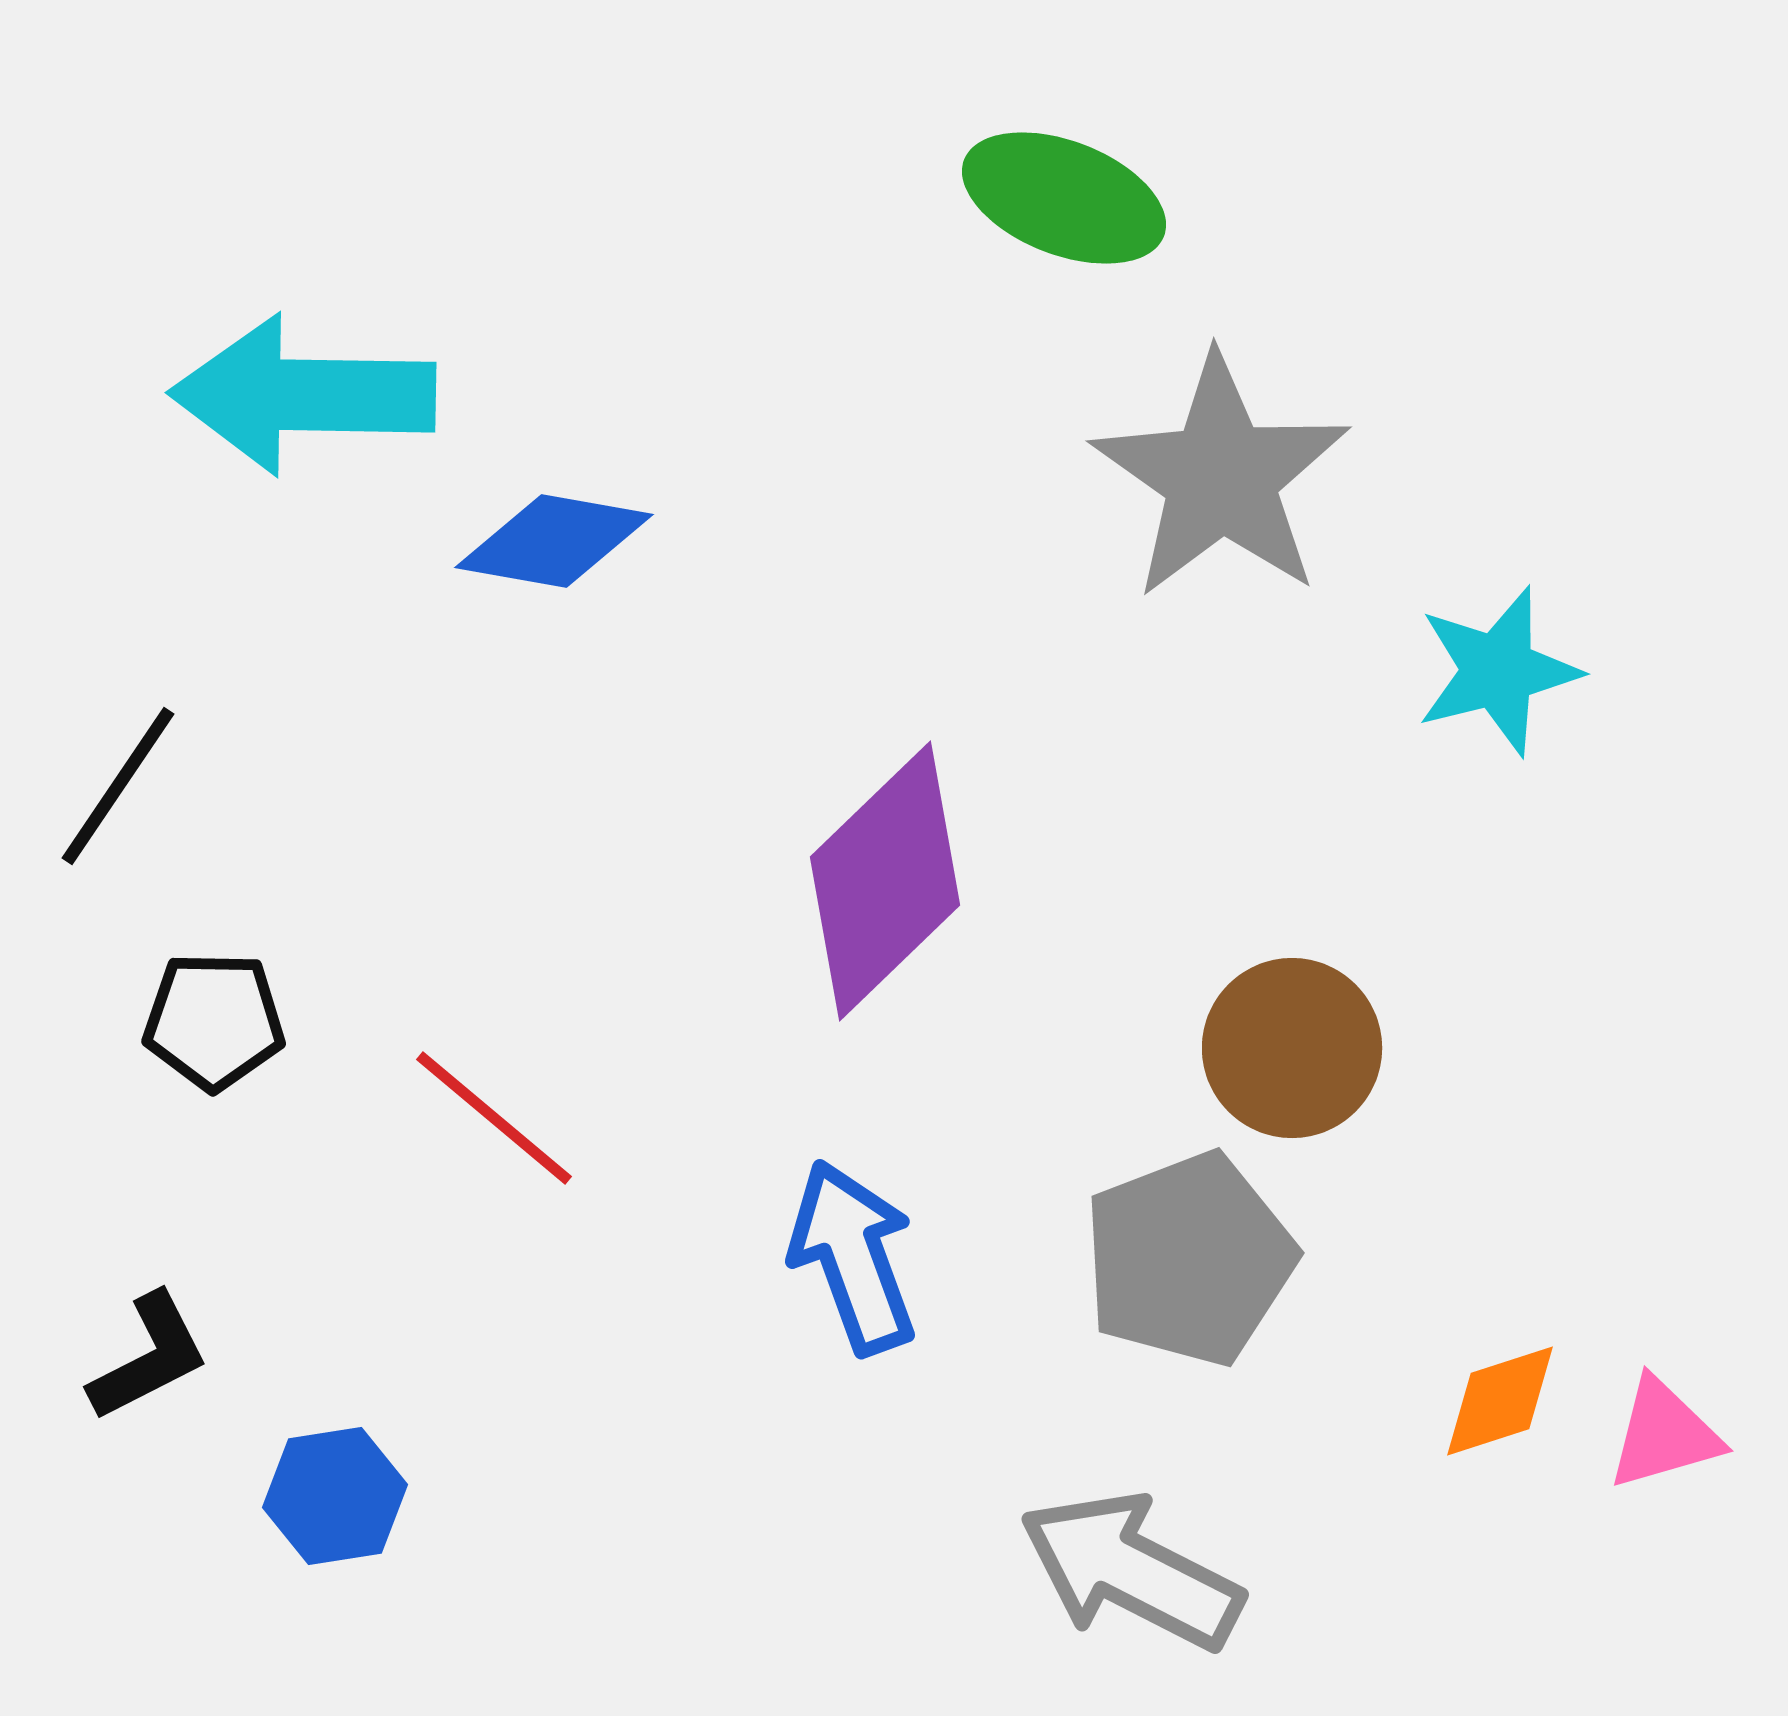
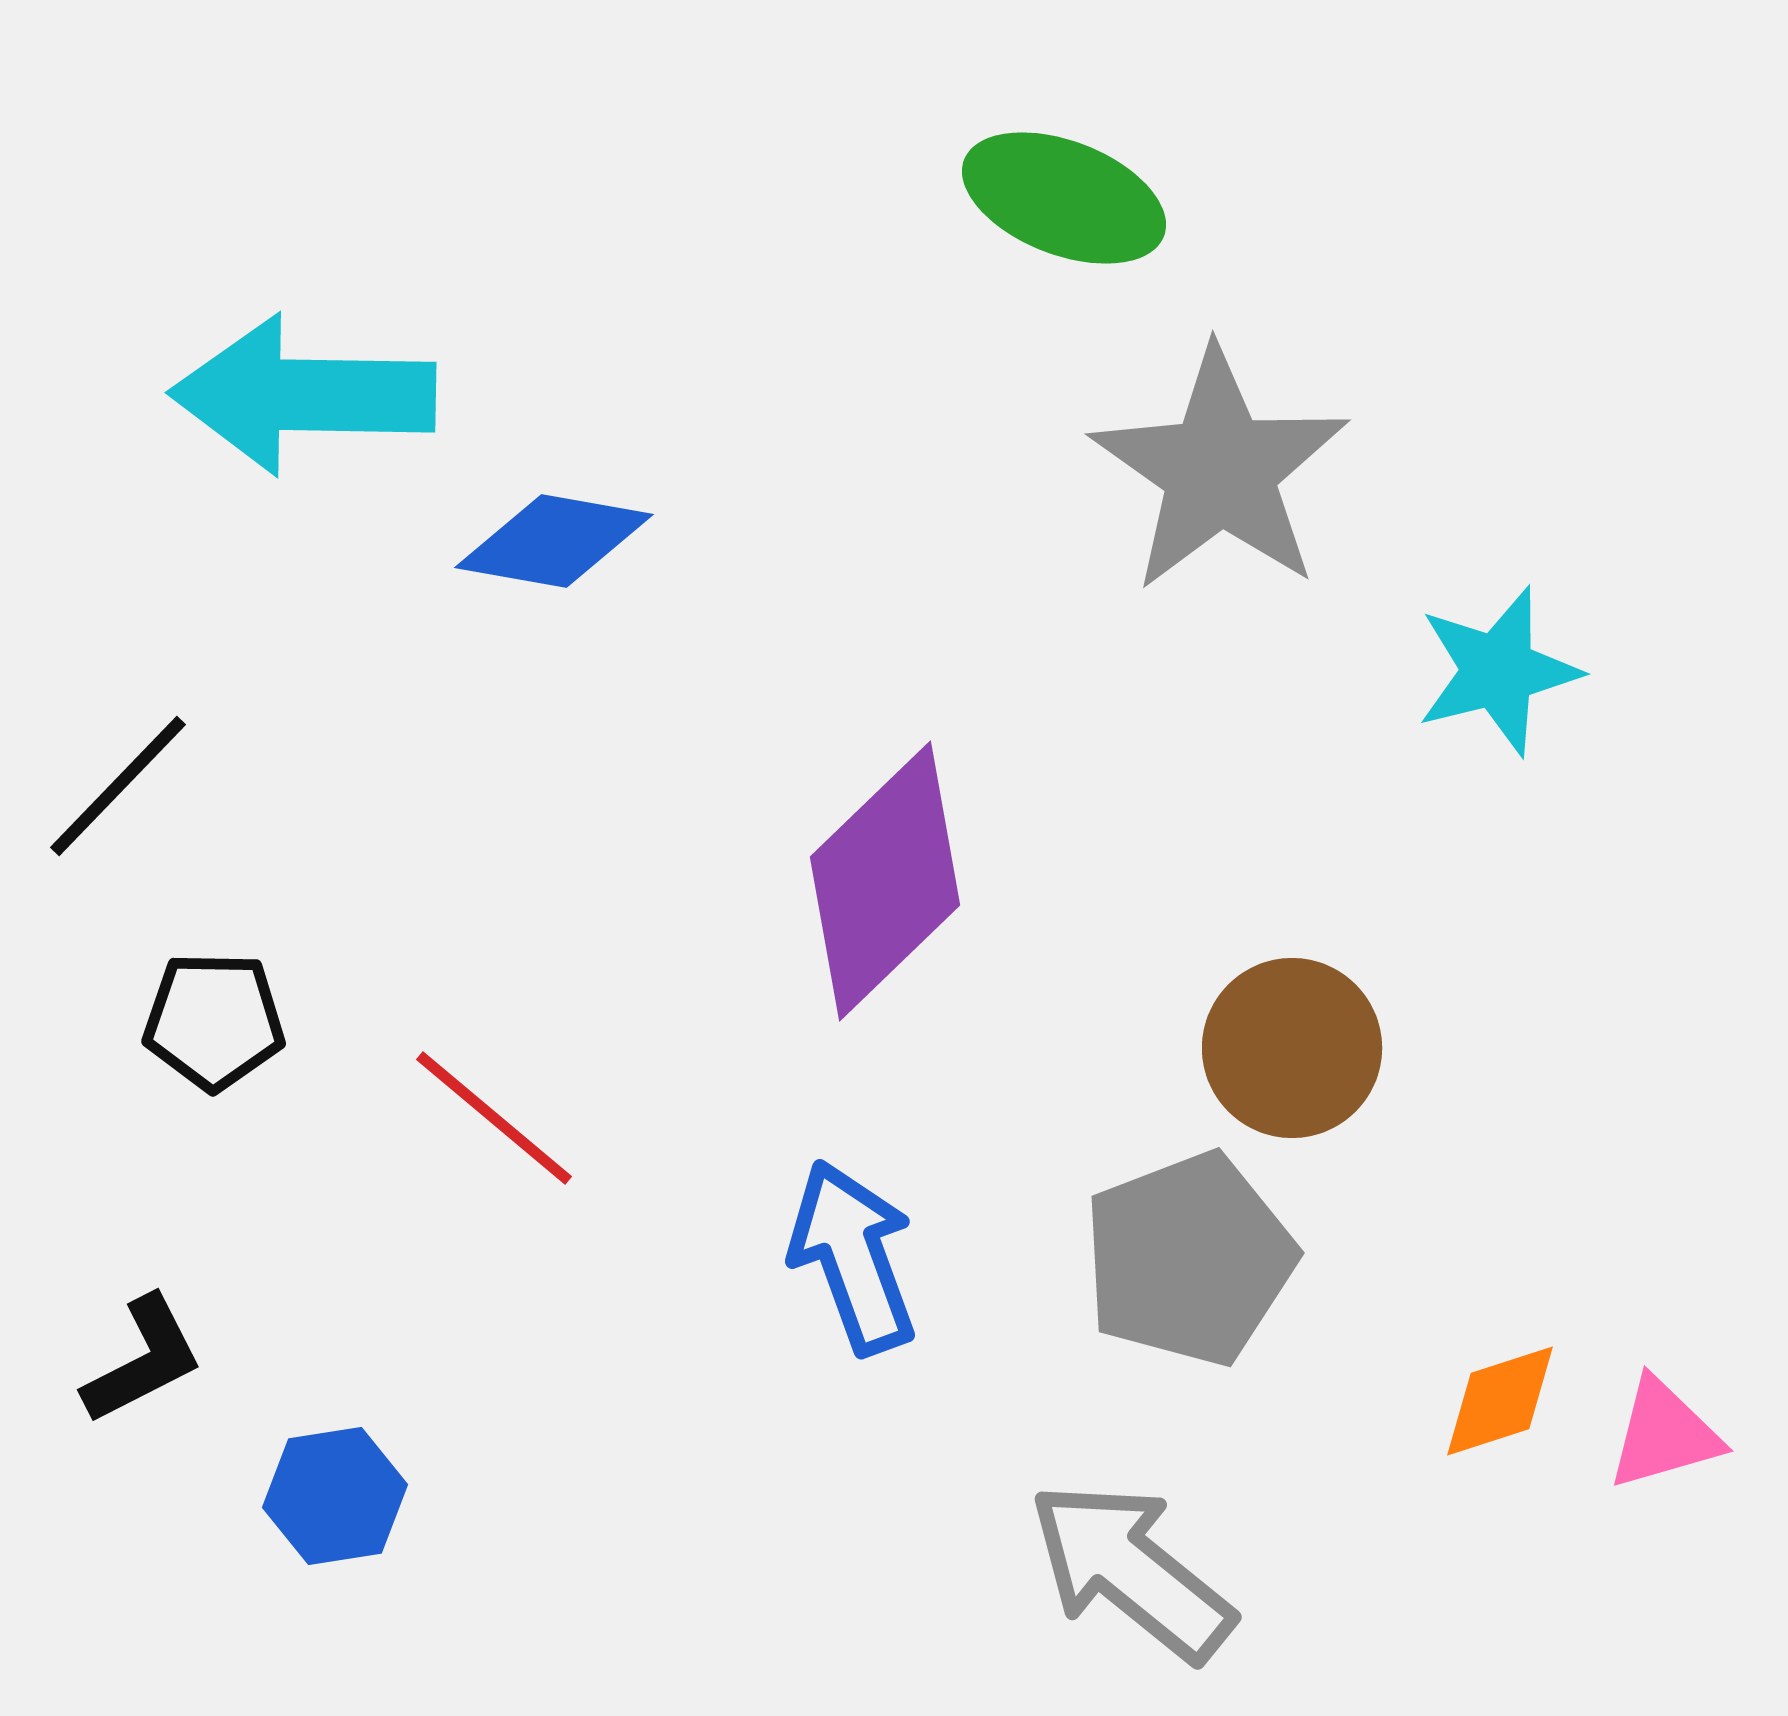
gray star: moved 1 px left, 7 px up
black line: rotated 10 degrees clockwise
black L-shape: moved 6 px left, 3 px down
gray arrow: rotated 12 degrees clockwise
